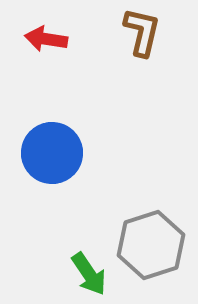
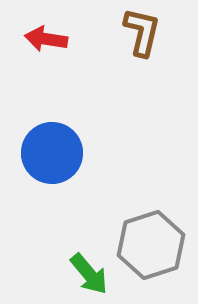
green arrow: rotated 6 degrees counterclockwise
